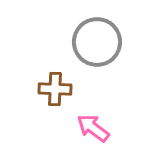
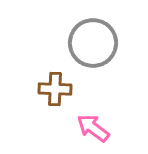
gray circle: moved 4 px left, 1 px down
